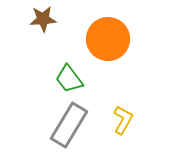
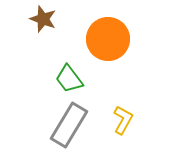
brown star: rotated 24 degrees clockwise
